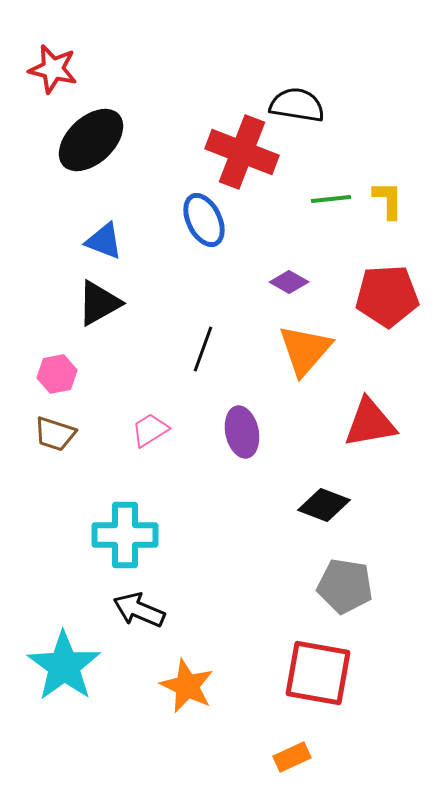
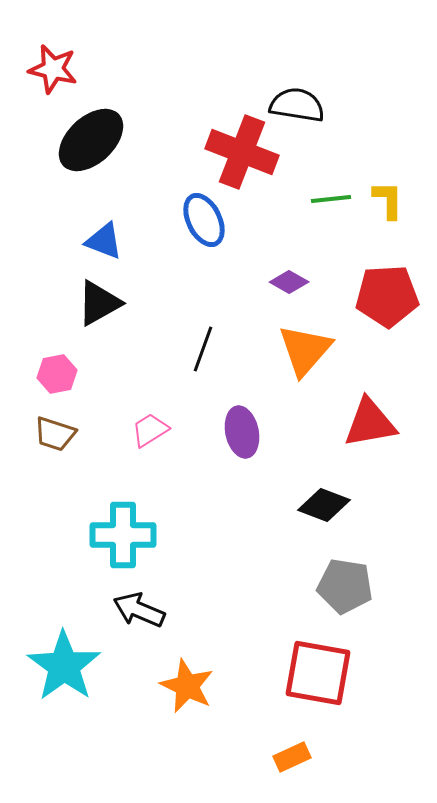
cyan cross: moved 2 px left
